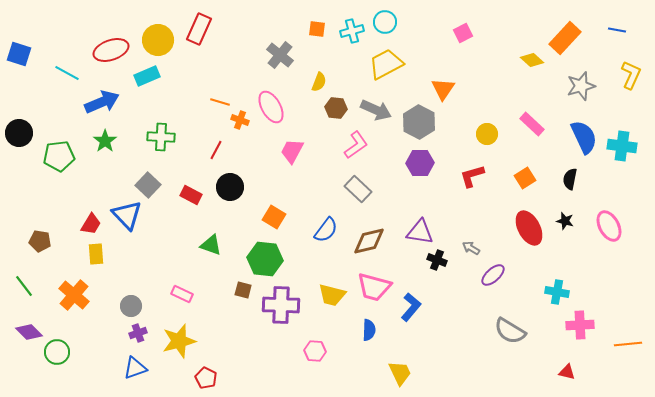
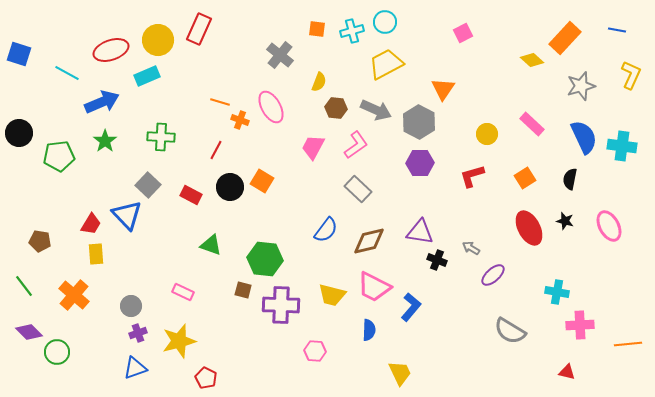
pink trapezoid at (292, 151): moved 21 px right, 4 px up
orange square at (274, 217): moved 12 px left, 36 px up
pink trapezoid at (374, 287): rotated 12 degrees clockwise
pink rectangle at (182, 294): moved 1 px right, 2 px up
